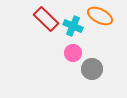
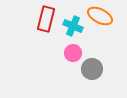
red rectangle: rotated 60 degrees clockwise
